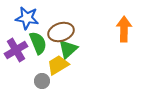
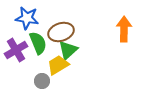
green triangle: moved 1 px down
